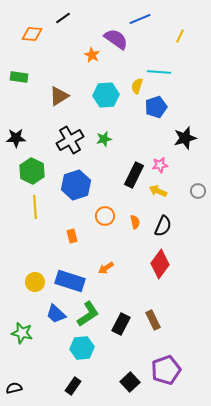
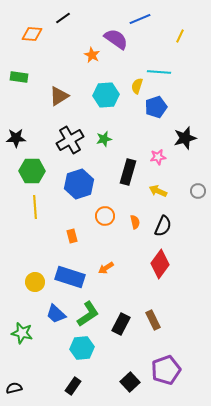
pink star at (160, 165): moved 2 px left, 8 px up
green hexagon at (32, 171): rotated 25 degrees counterclockwise
black rectangle at (134, 175): moved 6 px left, 3 px up; rotated 10 degrees counterclockwise
blue hexagon at (76, 185): moved 3 px right, 1 px up
blue rectangle at (70, 281): moved 4 px up
